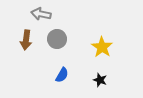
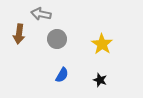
brown arrow: moved 7 px left, 6 px up
yellow star: moved 3 px up
